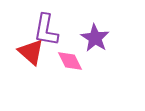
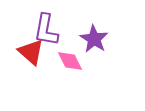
purple star: moved 1 px left, 1 px down
